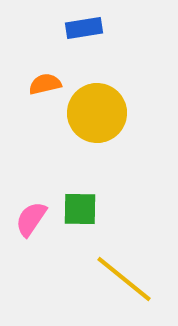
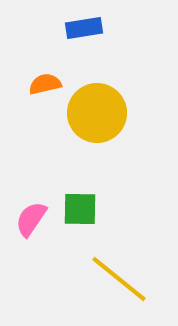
yellow line: moved 5 px left
